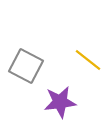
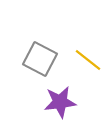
gray square: moved 14 px right, 7 px up
